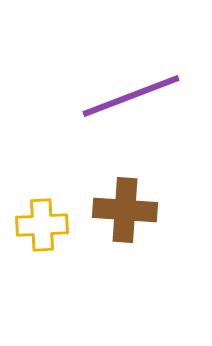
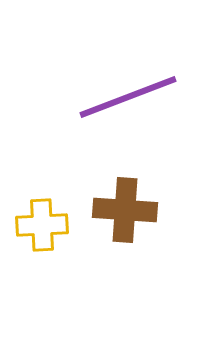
purple line: moved 3 px left, 1 px down
